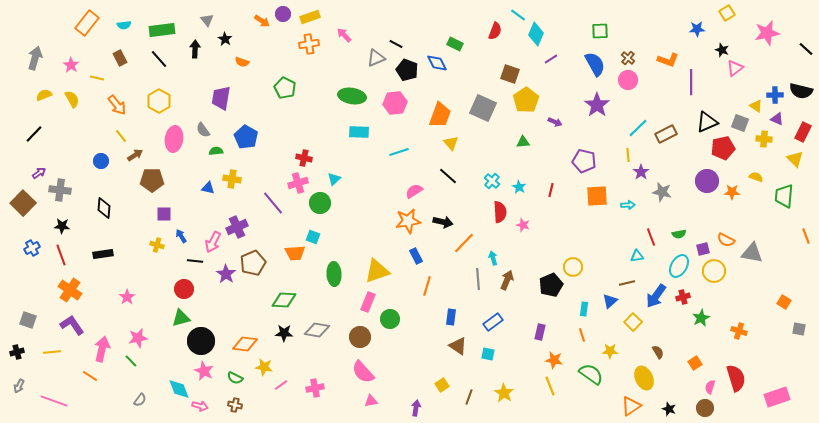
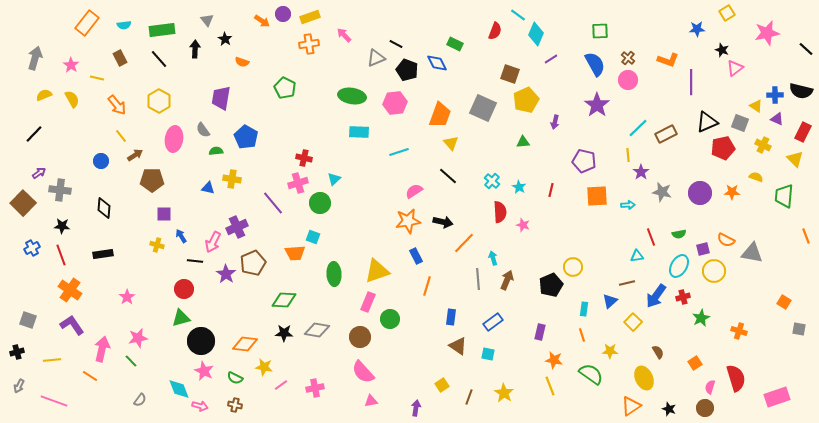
yellow pentagon at (526, 100): rotated 10 degrees clockwise
purple arrow at (555, 122): rotated 80 degrees clockwise
yellow cross at (764, 139): moved 1 px left, 6 px down; rotated 21 degrees clockwise
purple circle at (707, 181): moved 7 px left, 12 px down
yellow line at (52, 352): moved 8 px down
